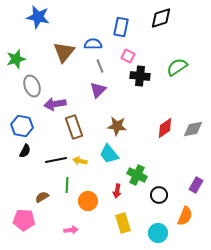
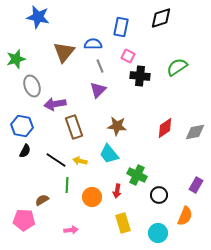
gray diamond: moved 2 px right, 3 px down
black line: rotated 45 degrees clockwise
brown semicircle: moved 3 px down
orange circle: moved 4 px right, 4 px up
